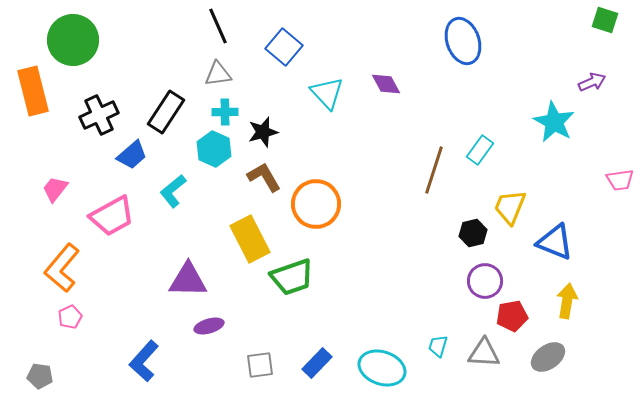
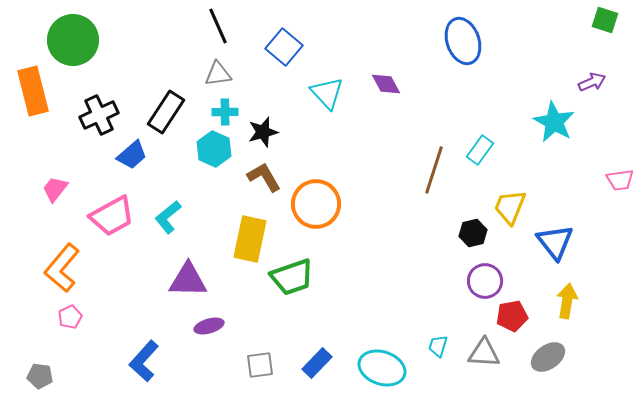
cyan L-shape at (173, 191): moved 5 px left, 26 px down
yellow rectangle at (250, 239): rotated 39 degrees clockwise
blue triangle at (555, 242): rotated 30 degrees clockwise
